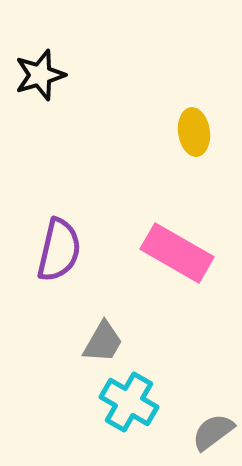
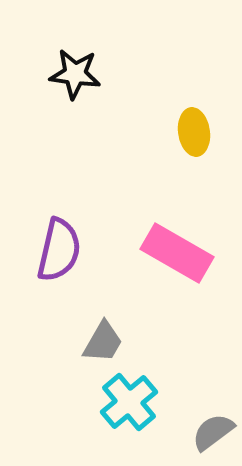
black star: moved 35 px right, 1 px up; rotated 24 degrees clockwise
cyan cross: rotated 20 degrees clockwise
